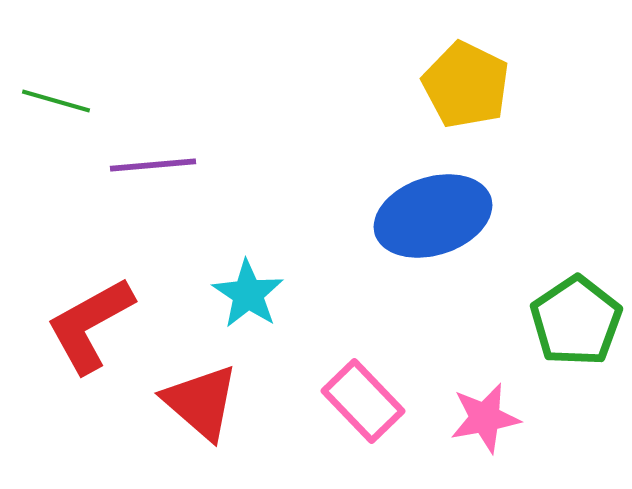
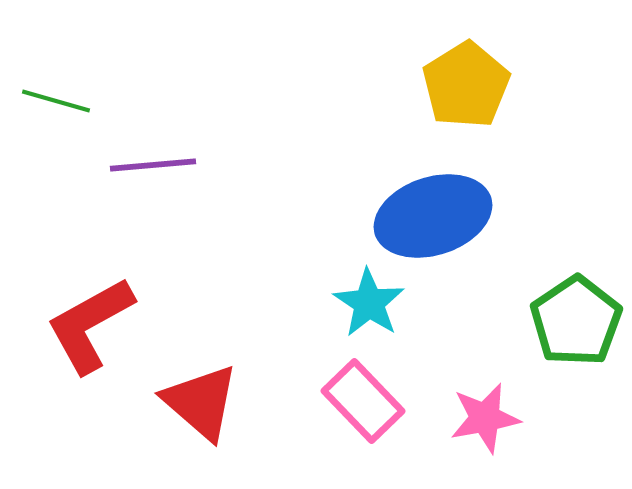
yellow pentagon: rotated 14 degrees clockwise
cyan star: moved 121 px right, 9 px down
